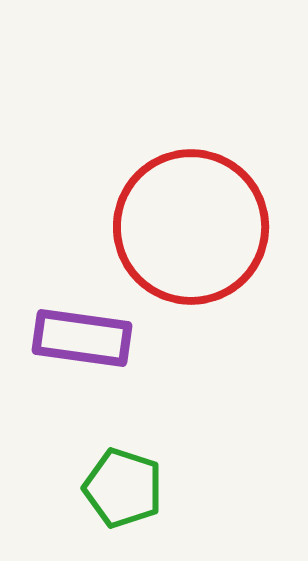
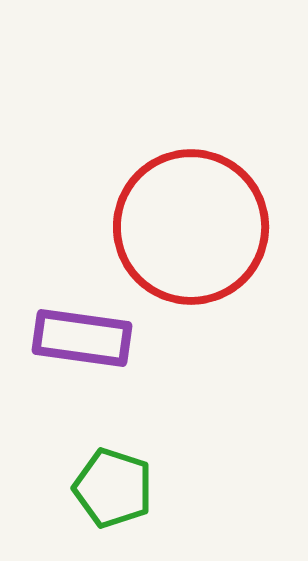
green pentagon: moved 10 px left
